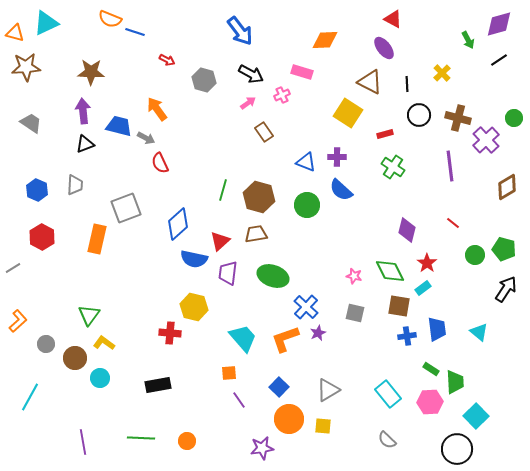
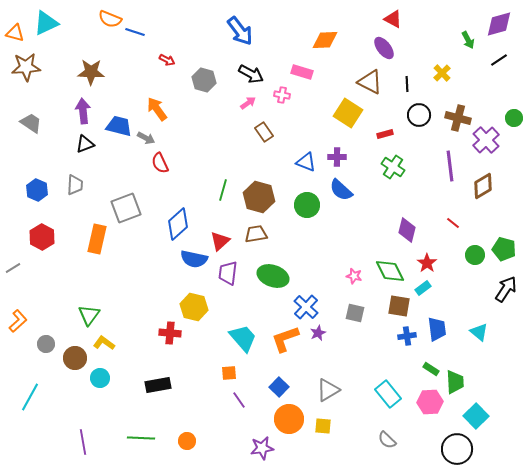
pink cross at (282, 95): rotated 35 degrees clockwise
brown diamond at (507, 187): moved 24 px left, 1 px up
